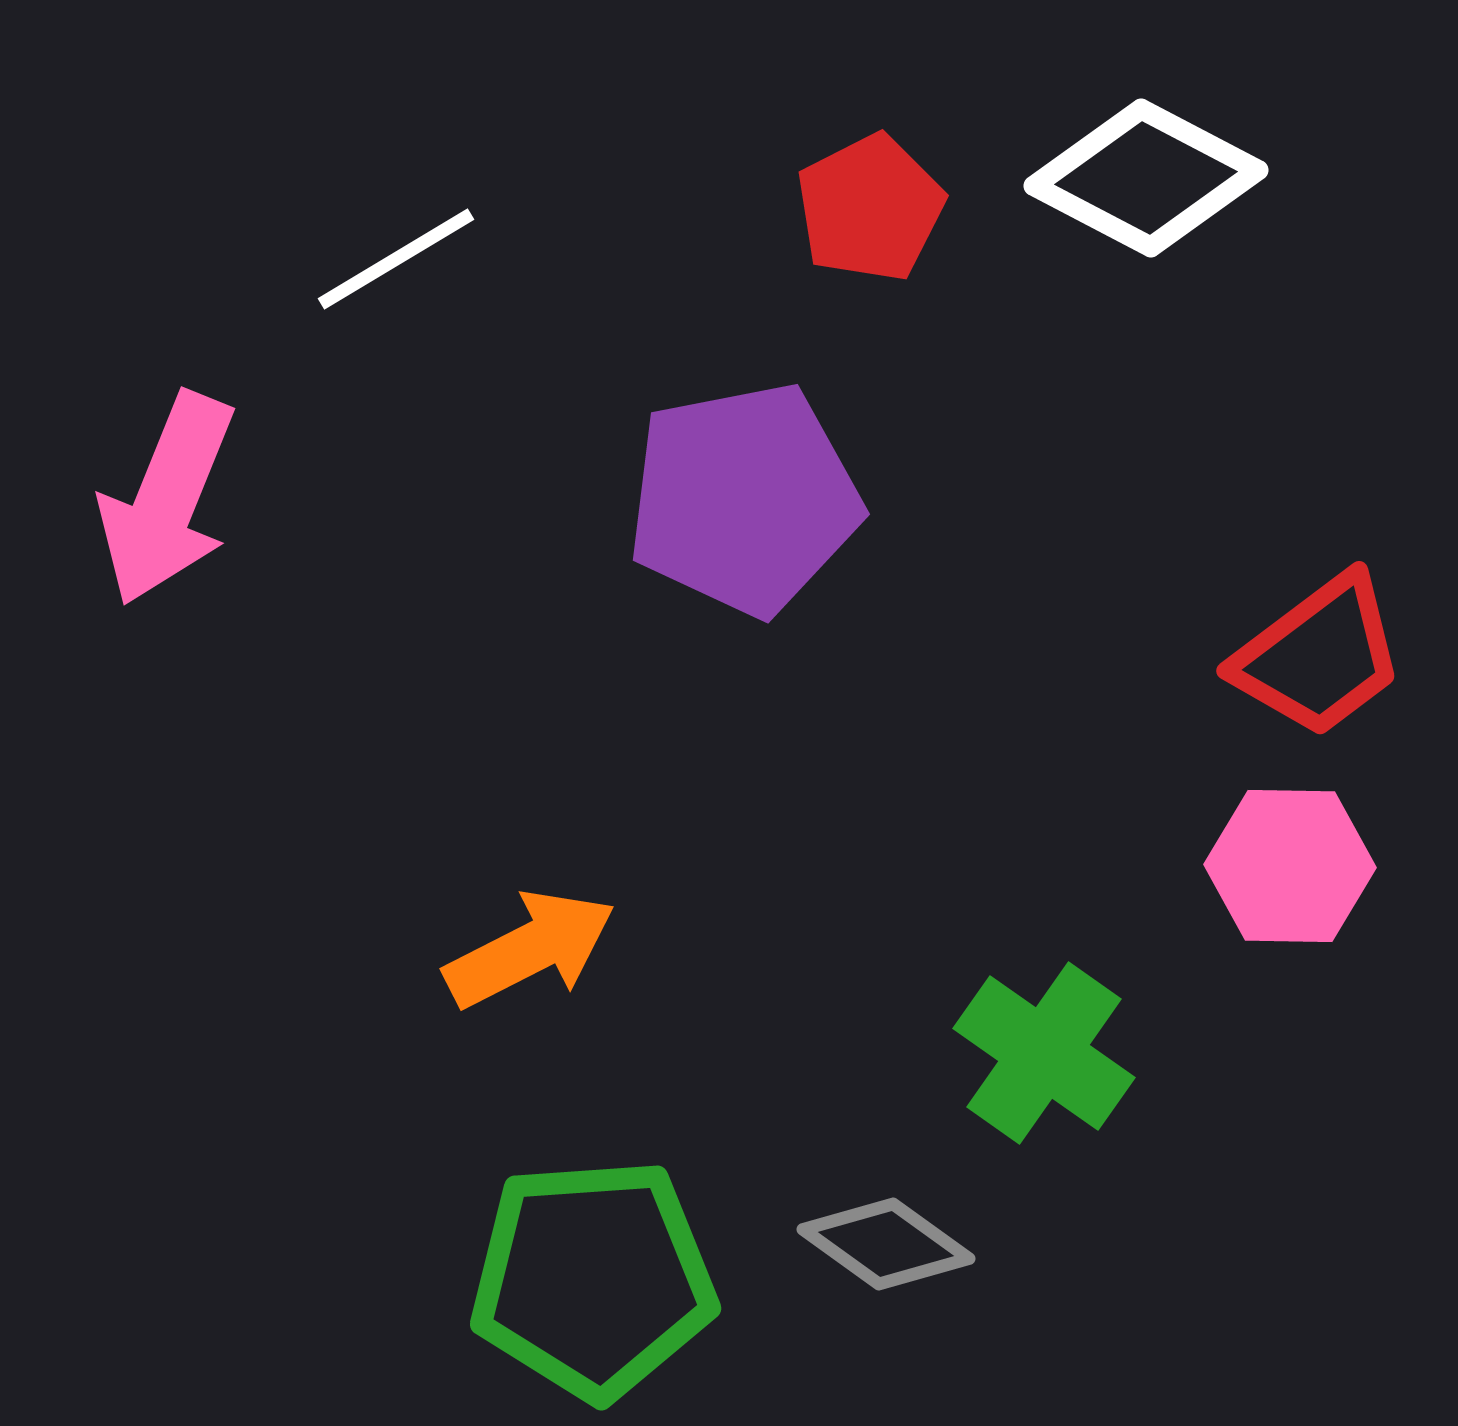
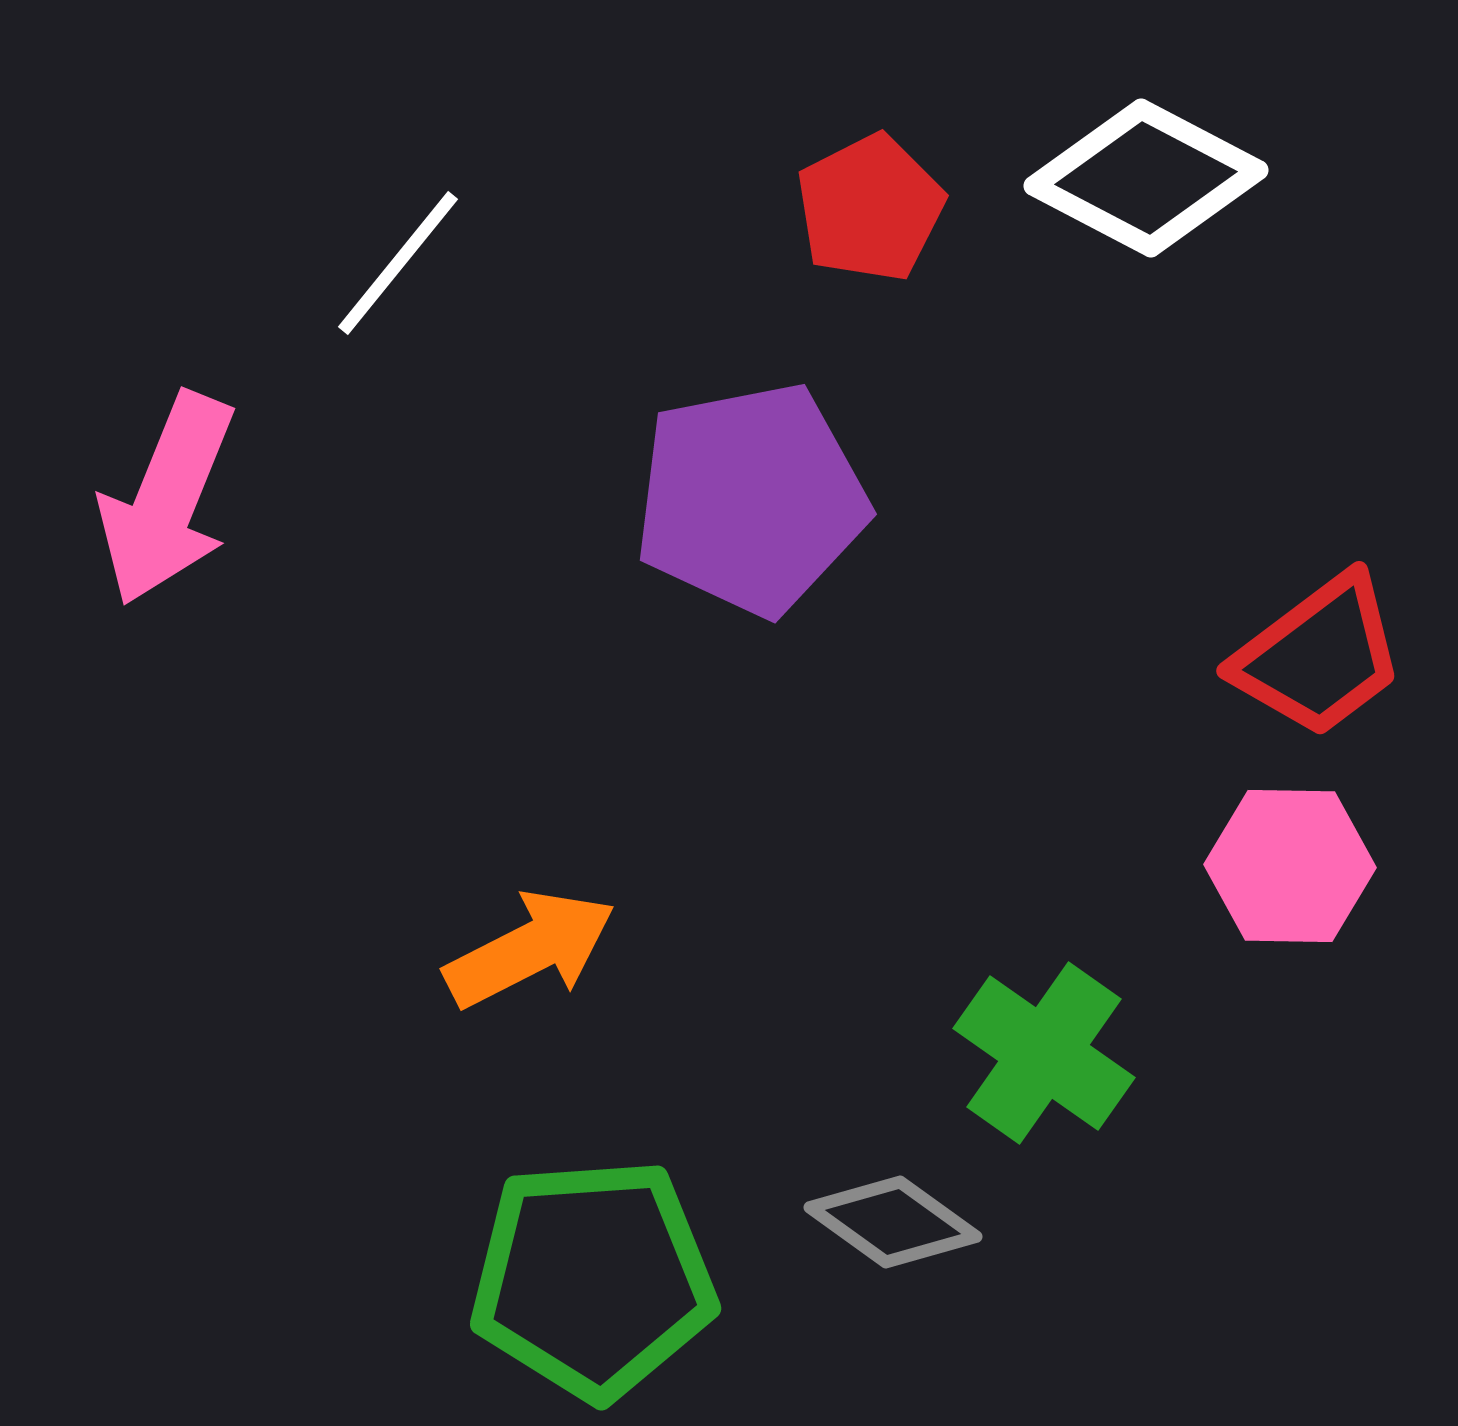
white line: moved 2 px right, 4 px down; rotated 20 degrees counterclockwise
purple pentagon: moved 7 px right
gray diamond: moved 7 px right, 22 px up
